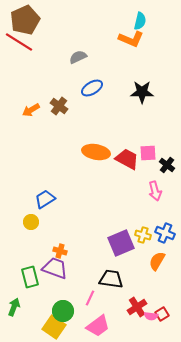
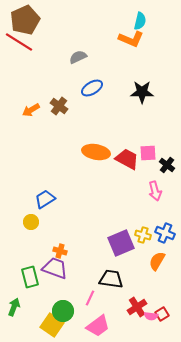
yellow square: moved 2 px left, 2 px up
